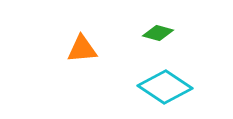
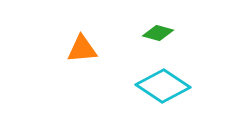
cyan diamond: moved 2 px left, 1 px up
